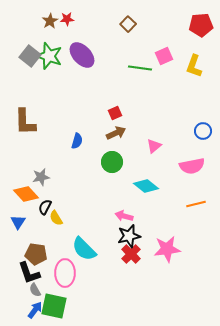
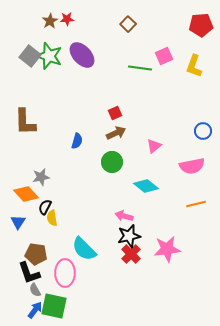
yellow semicircle: moved 4 px left; rotated 21 degrees clockwise
